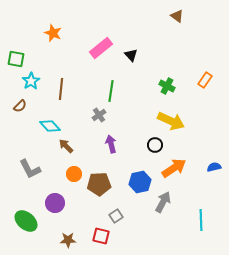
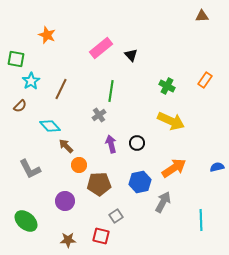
brown triangle: moved 25 px right; rotated 40 degrees counterclockwise
orange star: moved 6 px left, 2 px down
brown line: rotated 20 degrees clockwise
black circle: moved 18 px left, 2 px up
blue semicircle: moved 3 px right
orange circle: moved 5 px right, 9 px up
purple circle: moved 10 px right, 2 px up
